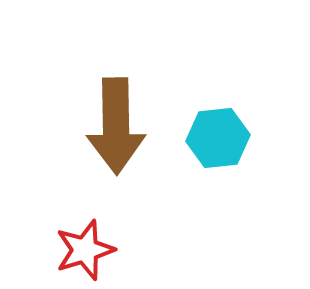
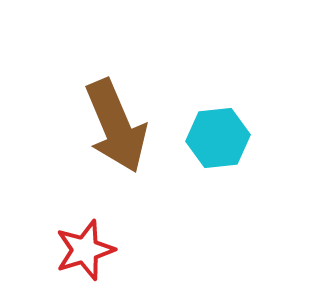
brown arrow: rotated 22 degrees counterclockwise
